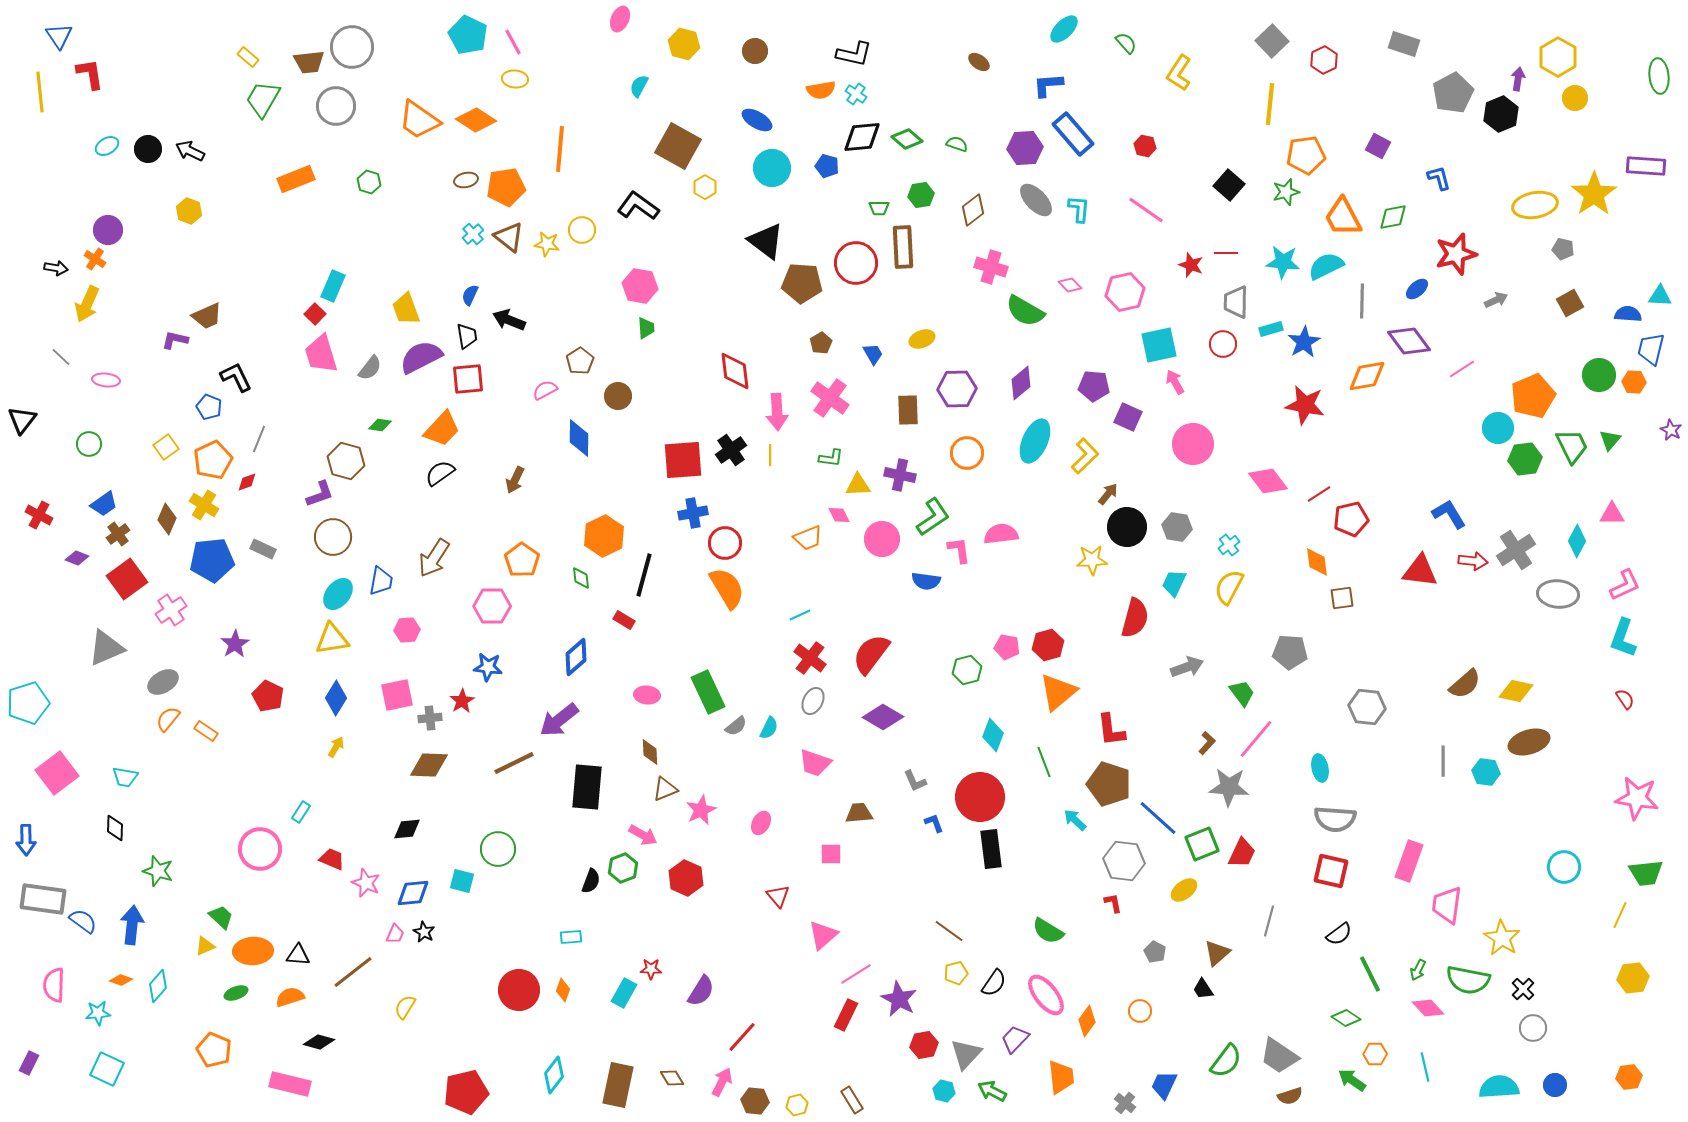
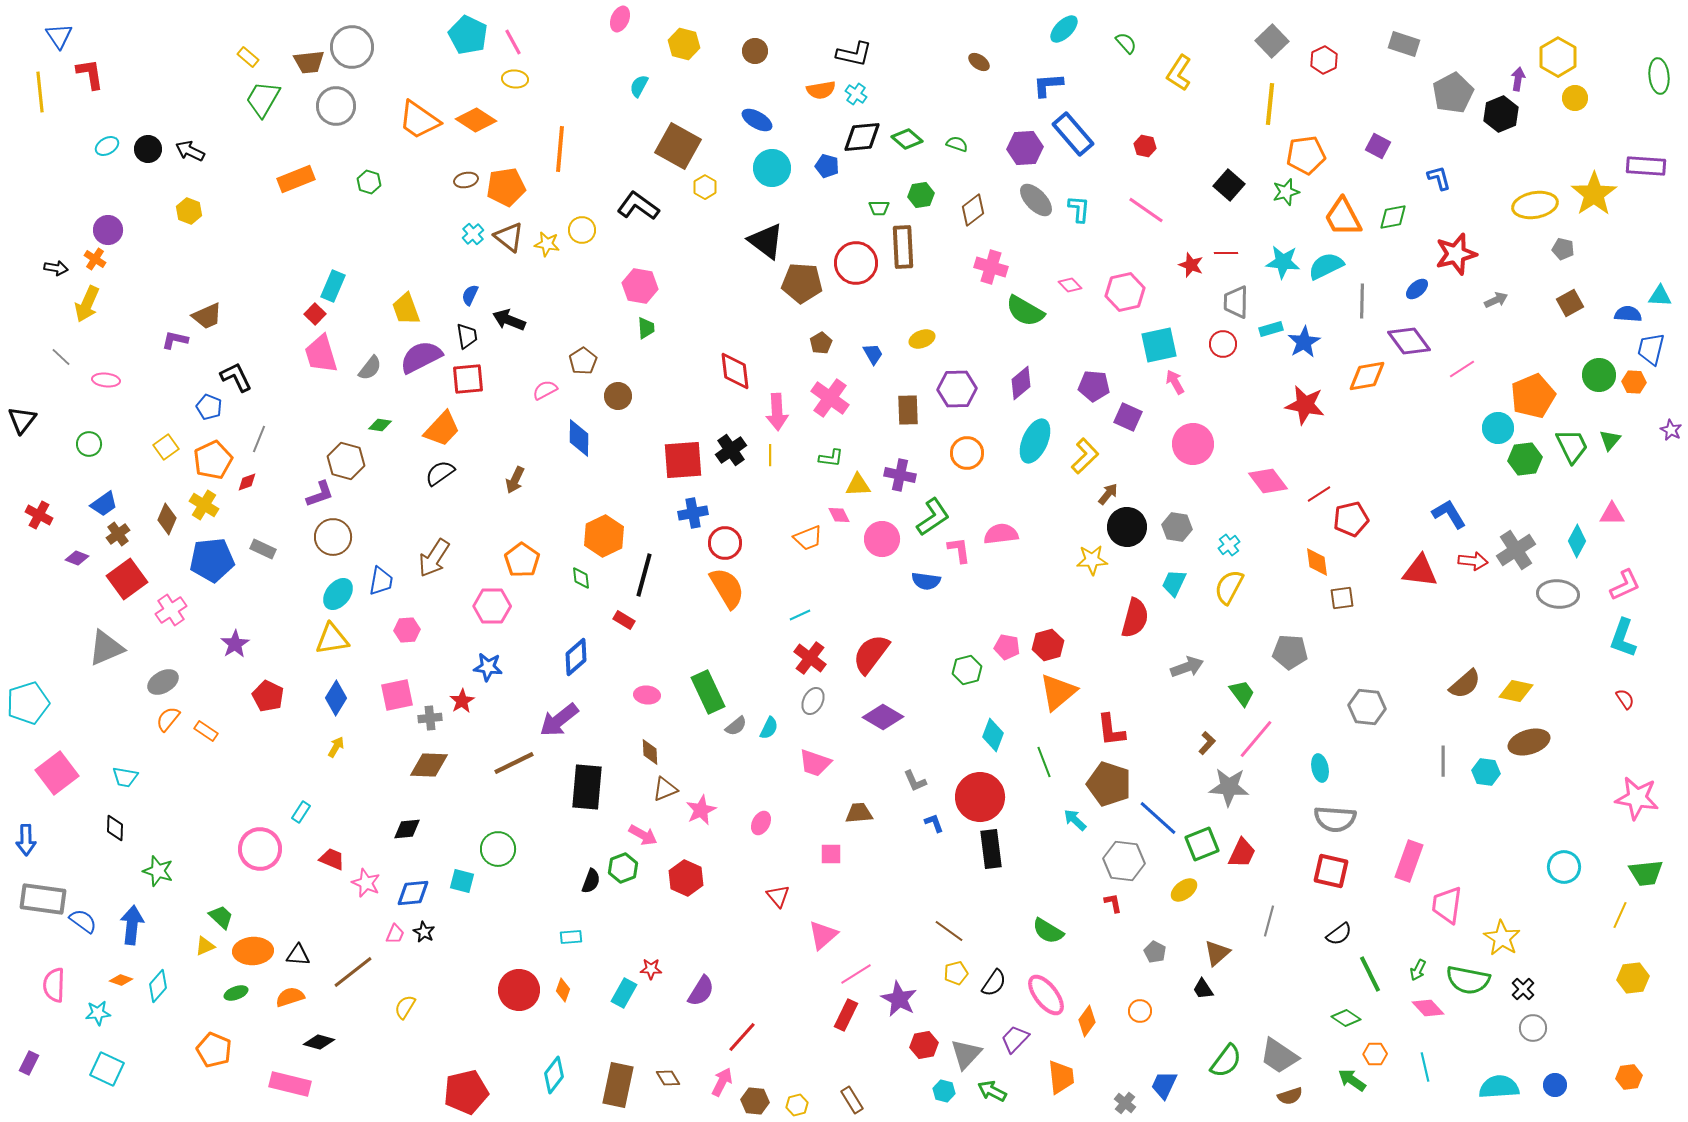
brown pentagon at (580, 361): moved 3 px right
brown diamond at (672, 1078): moved 4 px left
